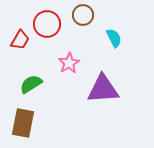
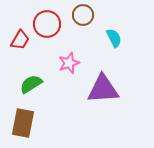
pink star: rotated 10 degrees clockwise
